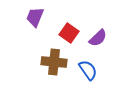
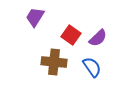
purple trapezoid: rotated 10 degrees clockwise
red square: moved 2 px right, 2 px down
blue semicircle: moved 4 px right, 3 px up
